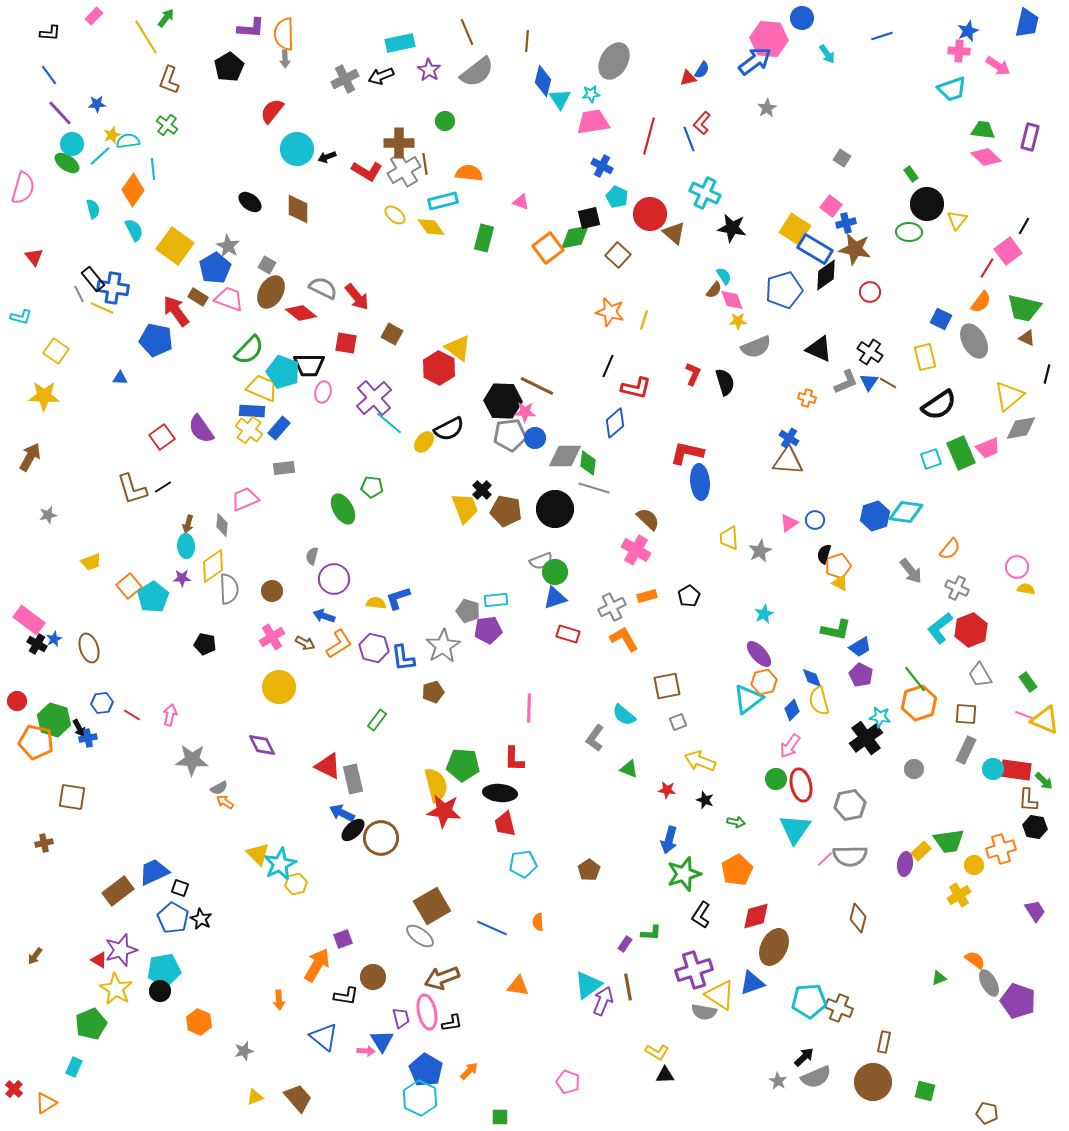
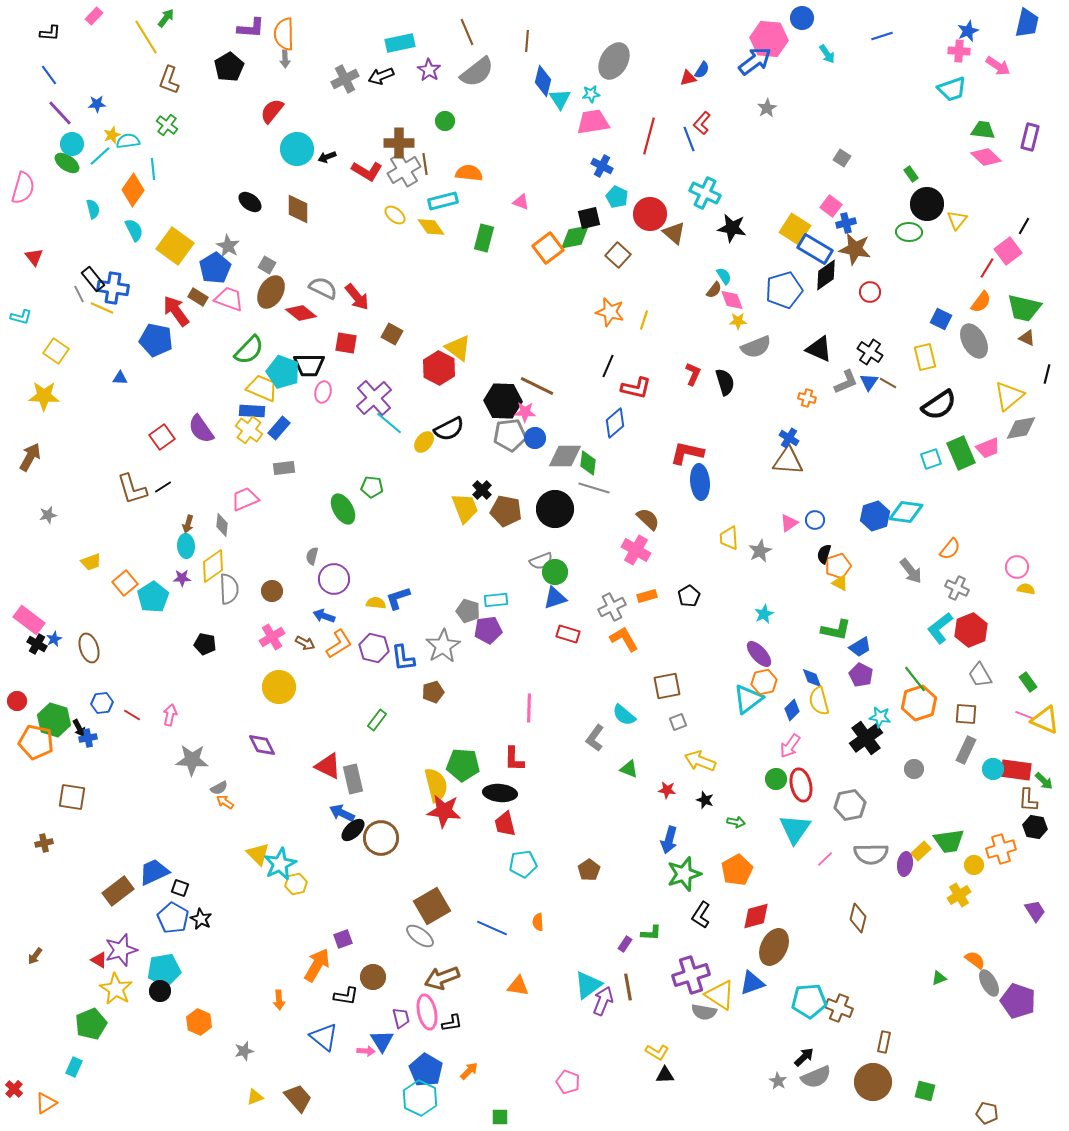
orange square at (129, 586): moved 4 px left, 3 px up
gray semicircle at (850, 856): moved 21 px right, 2 px up
purple cross at (694, 970): moved 3 px left, 5 px down
